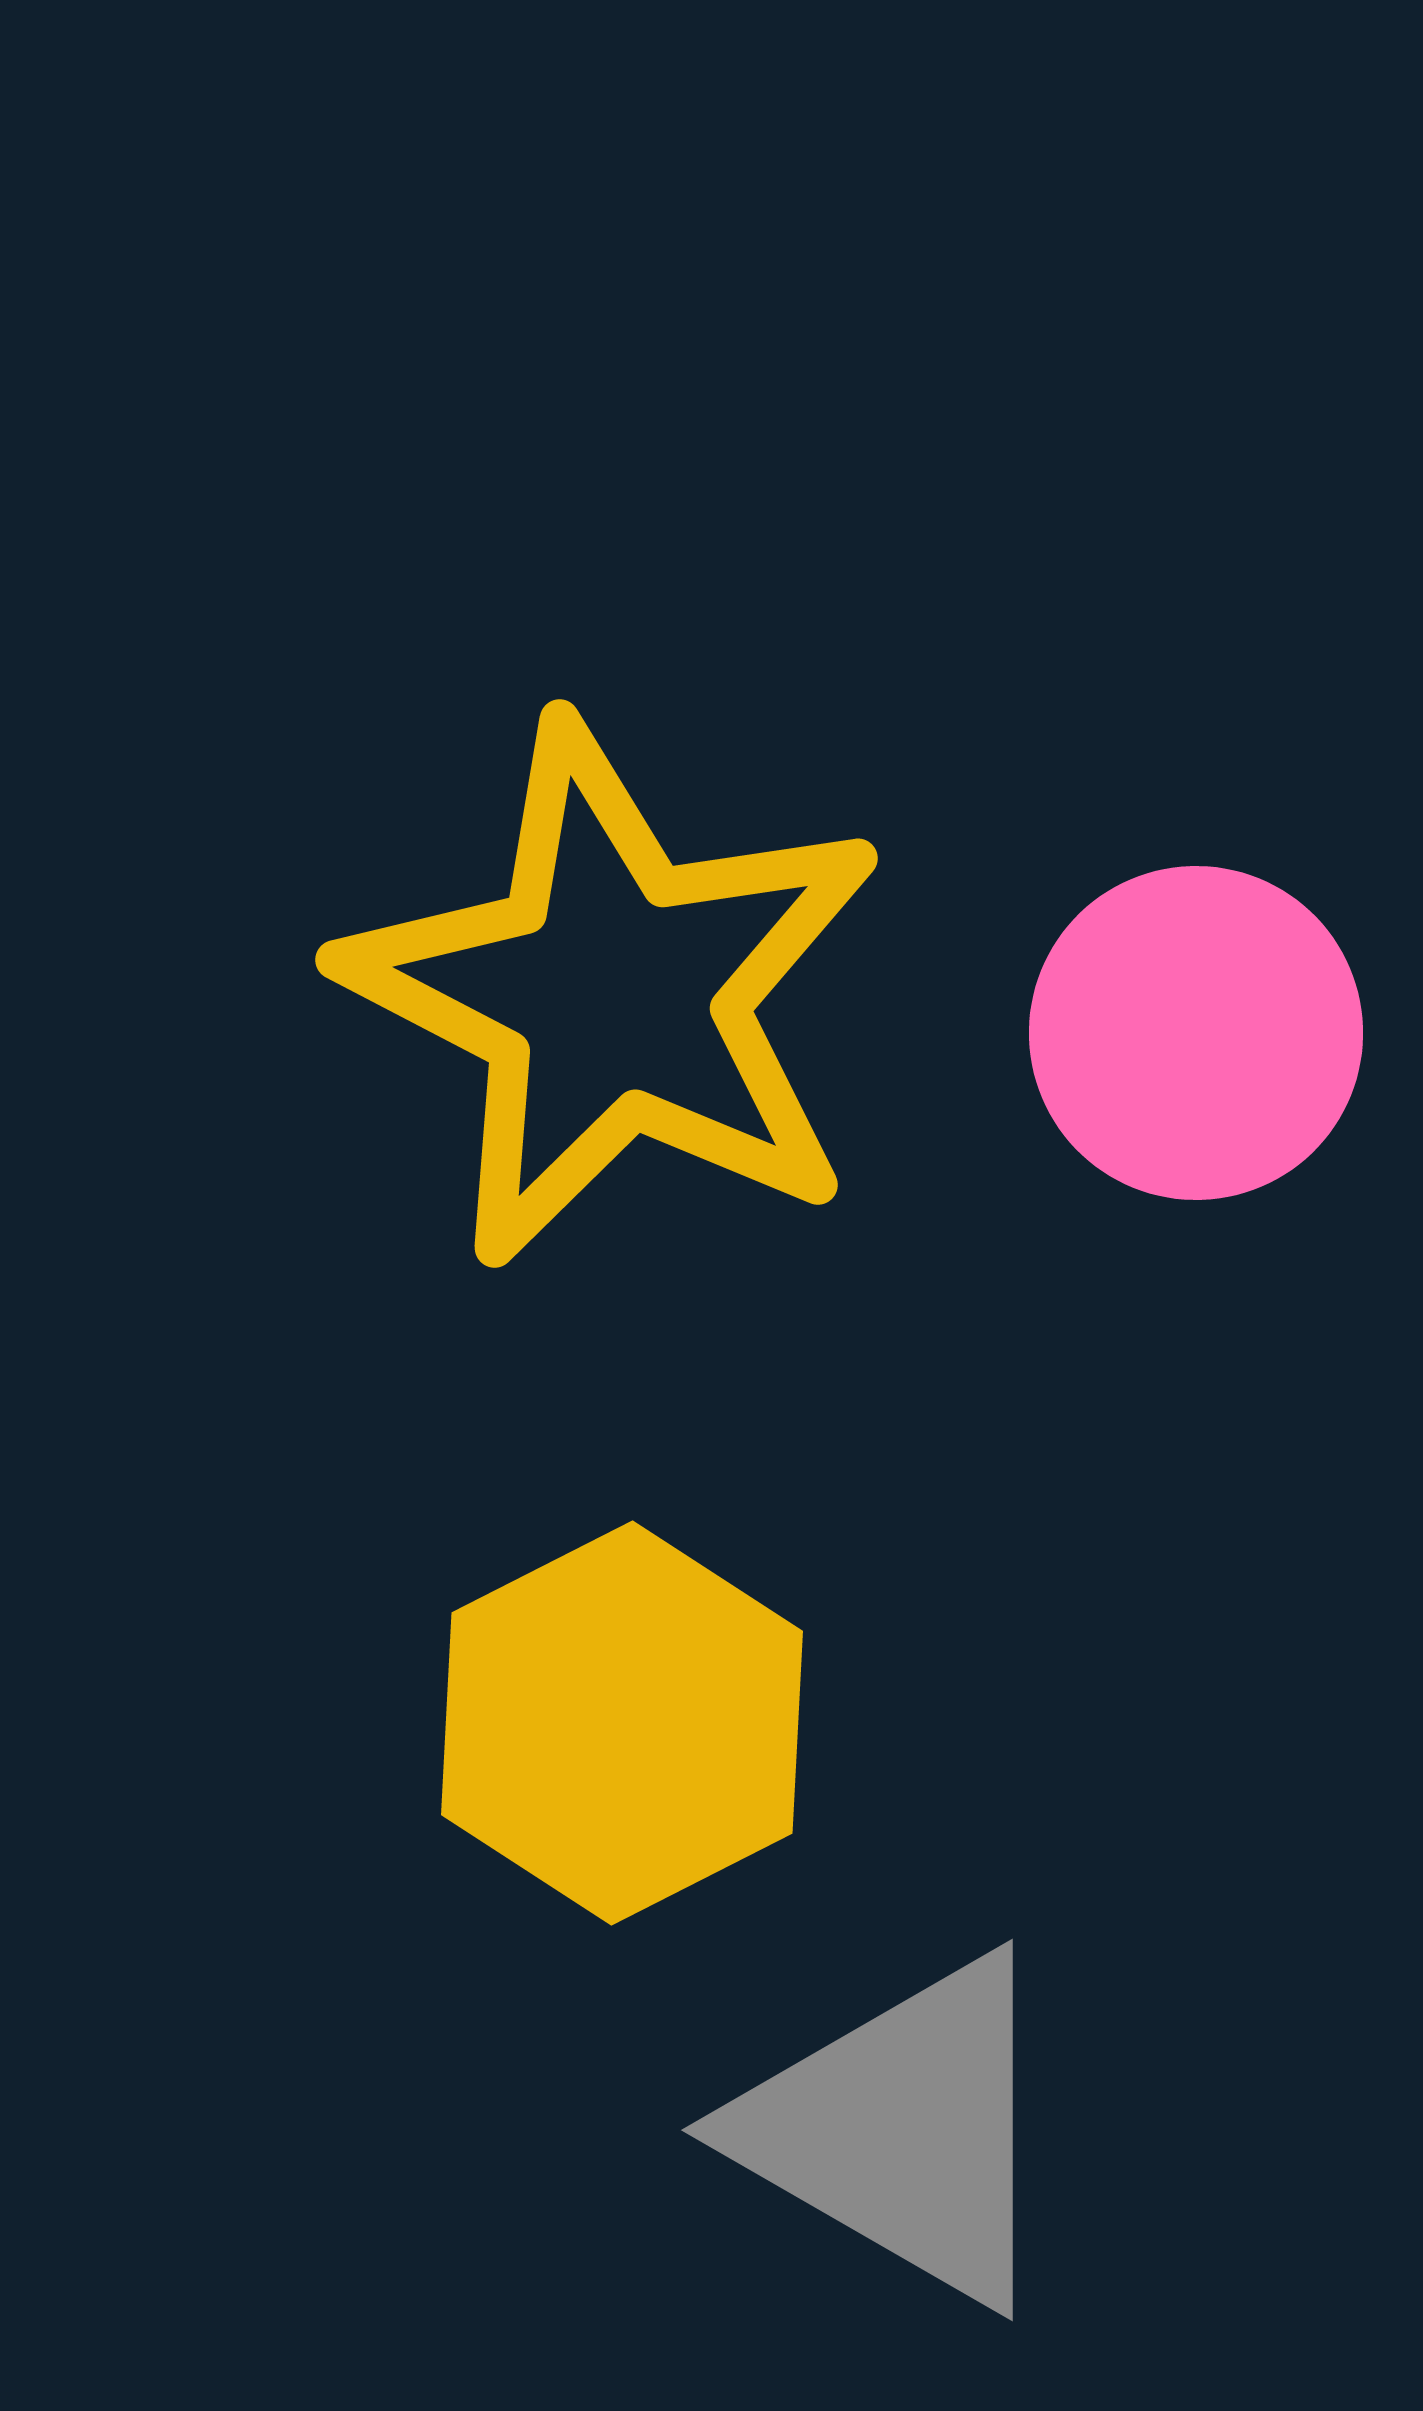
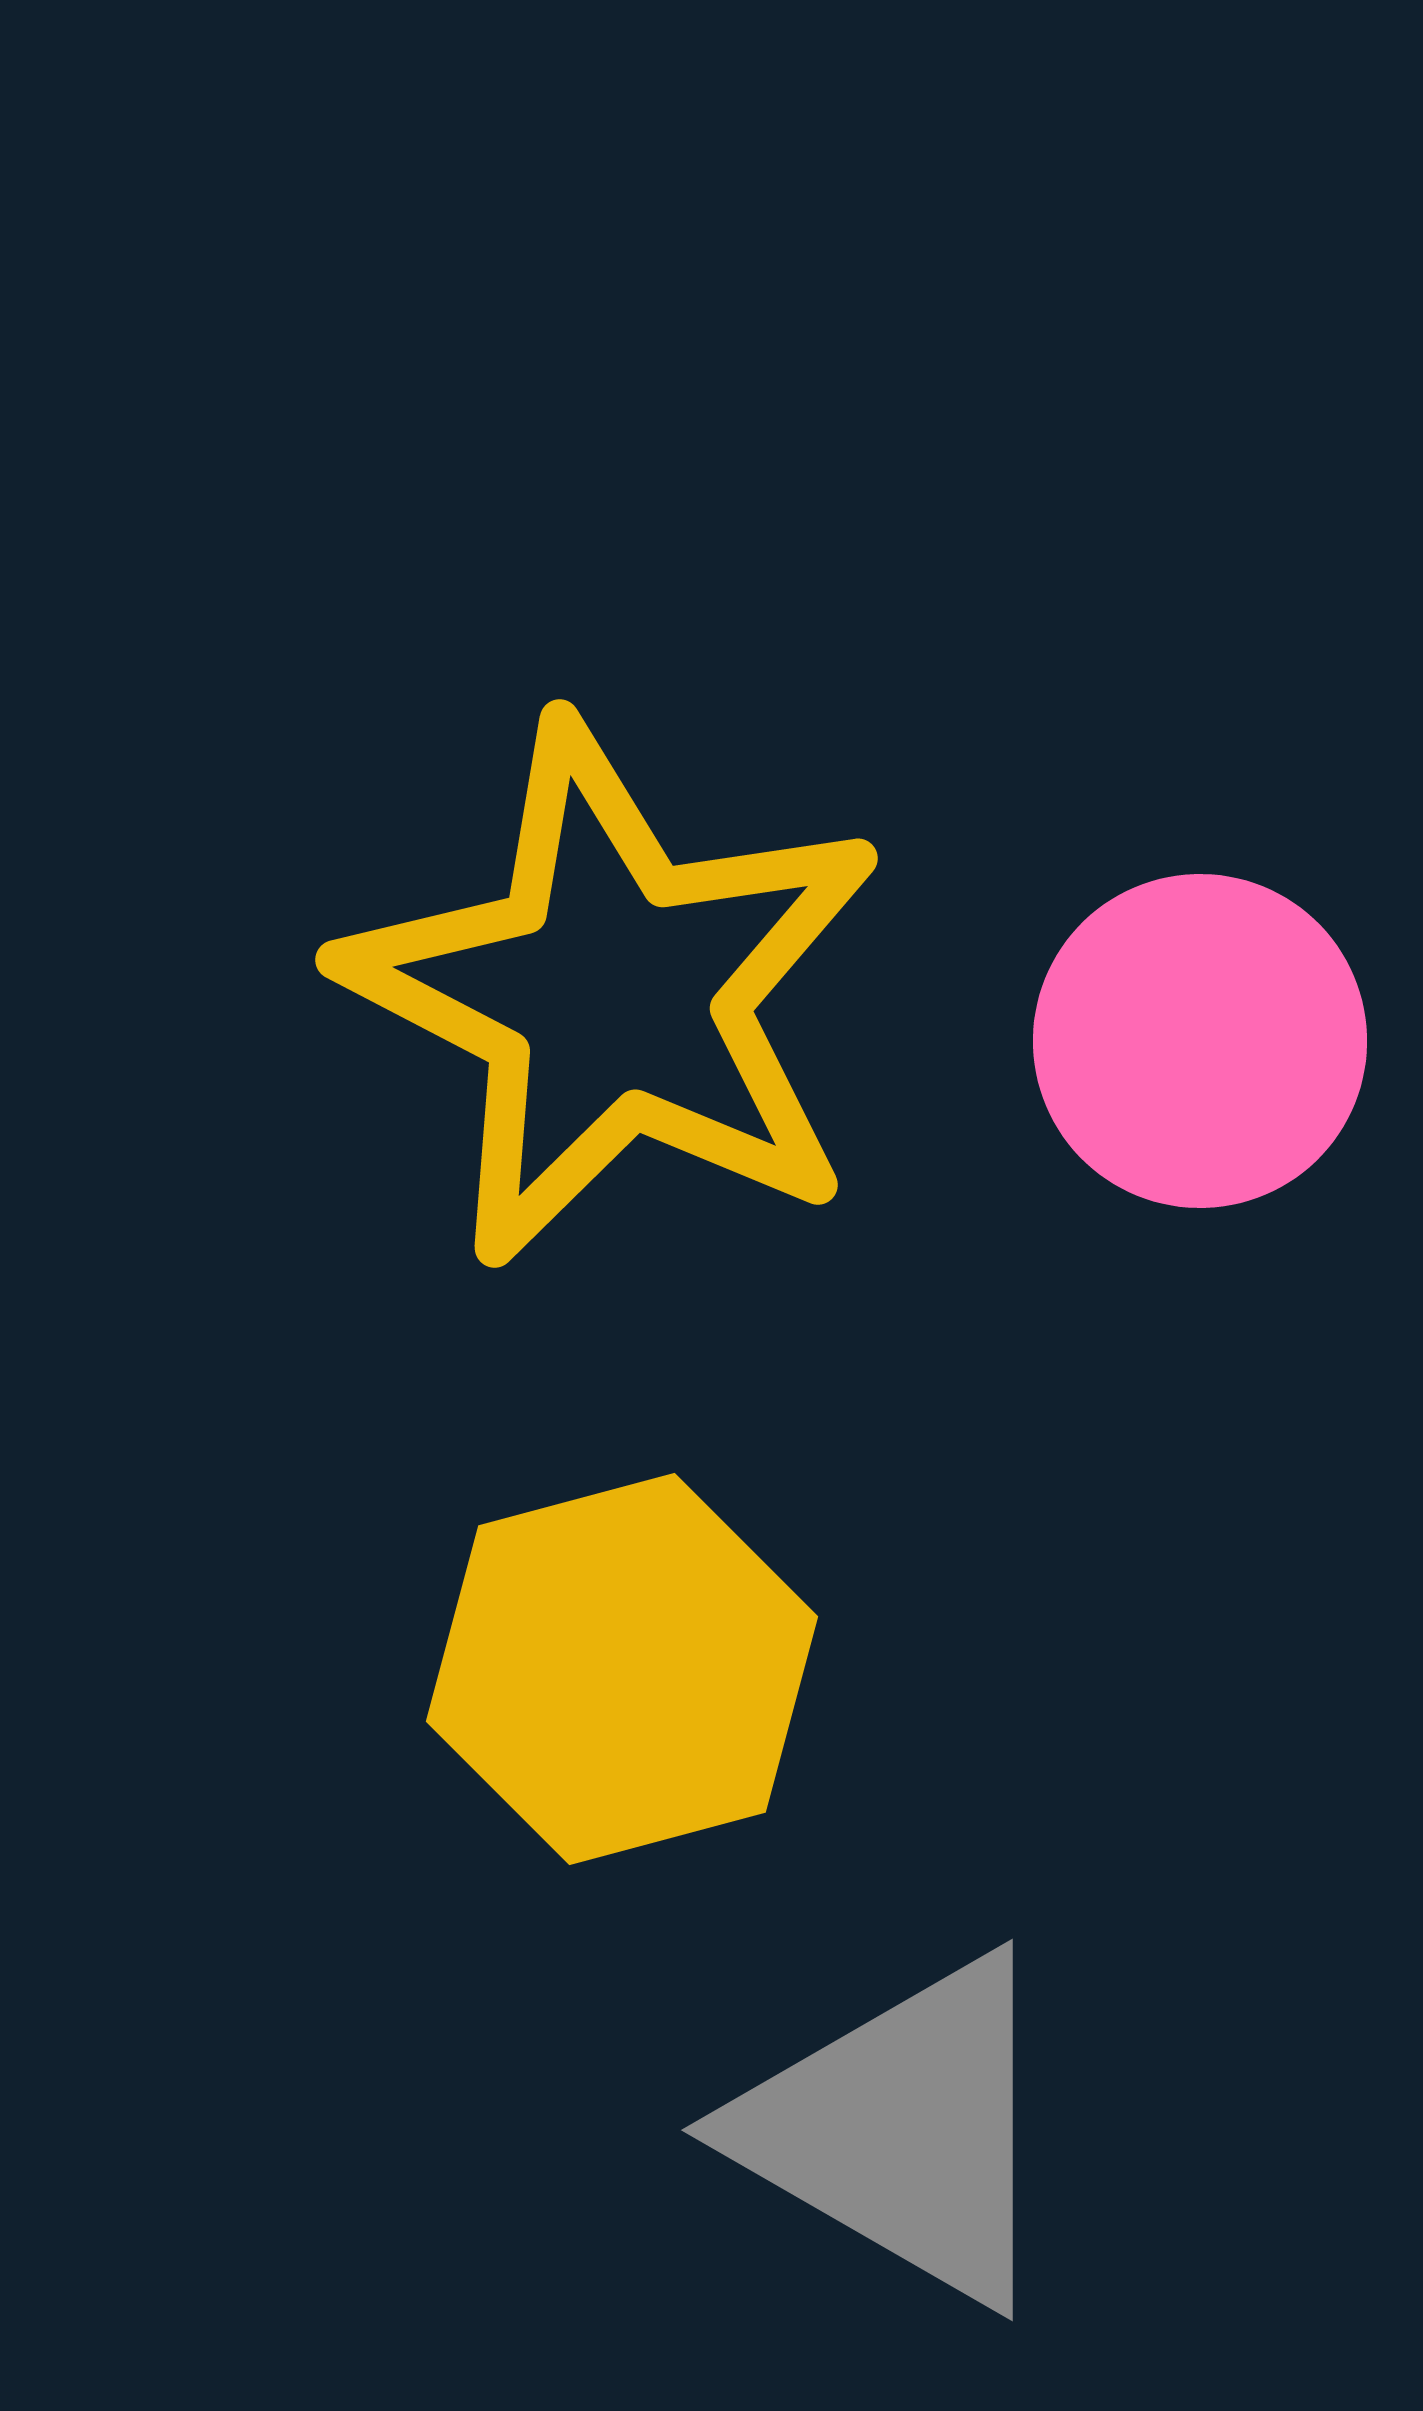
pink circle: moved 4 px right, 8 px down
yellow hexagon: moved 54 px up; rotated 12 degrees clockwise
